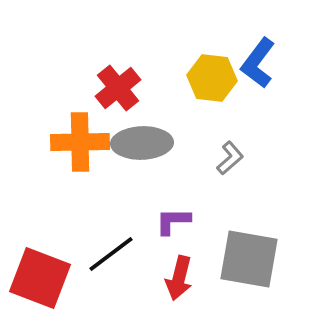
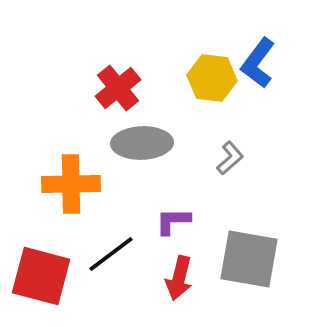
orange cross: moved 9 px left, 42 px down
red square: moved 1 px right, 2 px up; rotated 6 degrees counterclockwise
